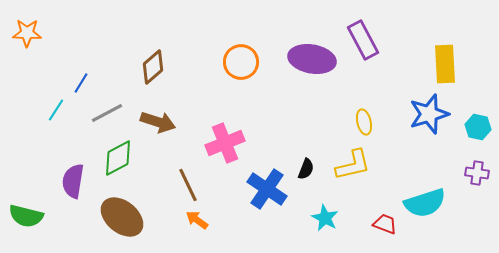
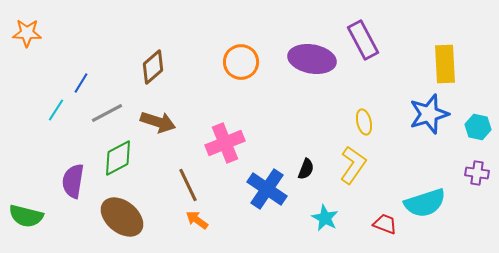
yellow L-shape: rotated 42 degrees counterclockwise
